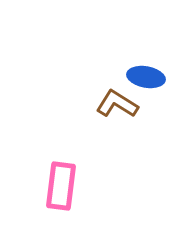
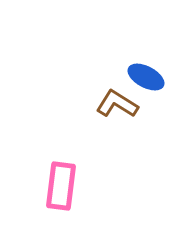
blue ellipse: rotated 18 degrees clockwise
